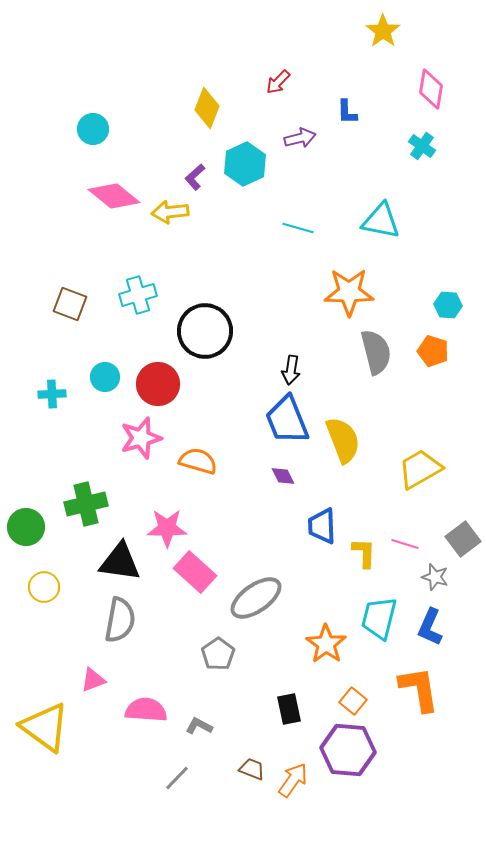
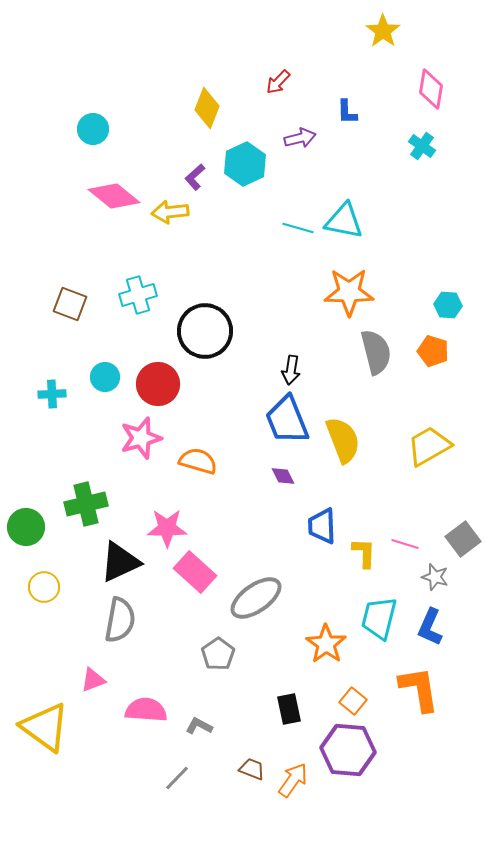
cyan triangle at (381, 221): moved 37 px left
yellow trapezoid at (420, 469): moved 9 px right, 23 px up
black triangle at (120, 562): rotated 33 degrees counterclockwise
